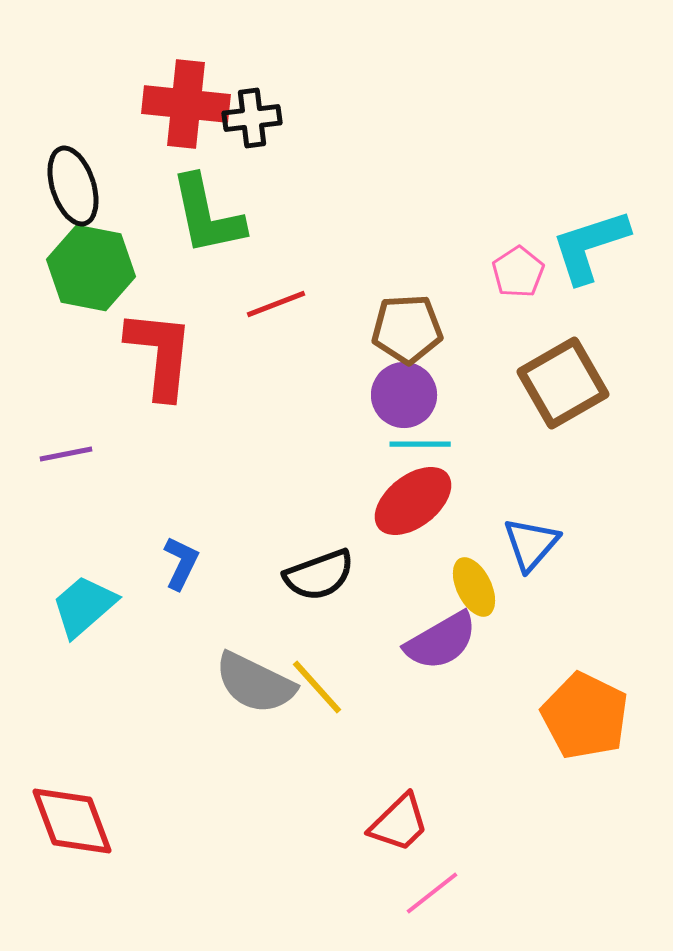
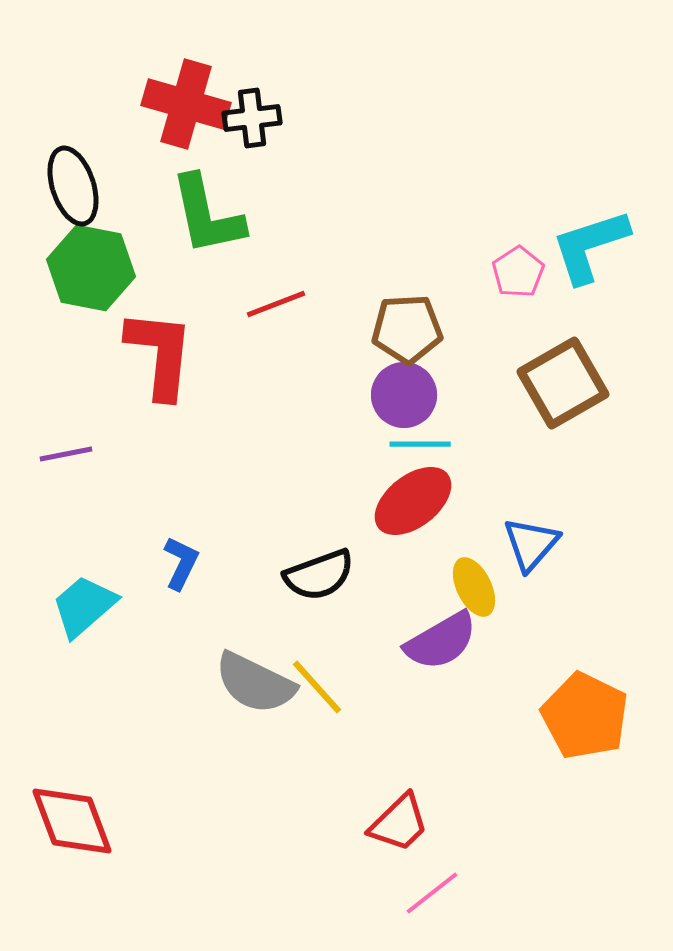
red cross: rotated 10 degrees clockwise
